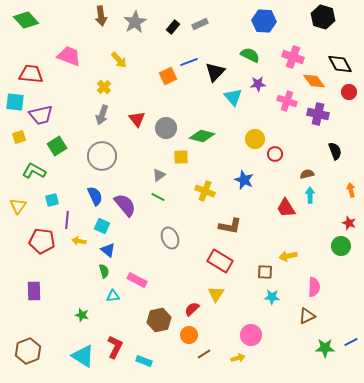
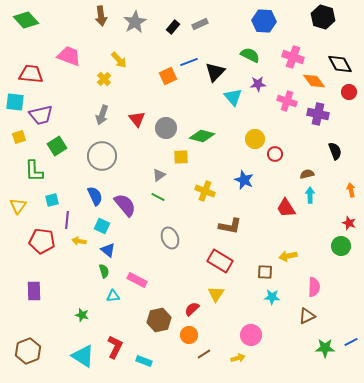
yellow cross at (104, 87): moved 8 px up
green L-shape at (34, 171): rotated 120 degrees counterclockwise
